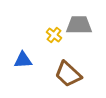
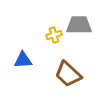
yellow cross: rotated 35 degrees clockwise
